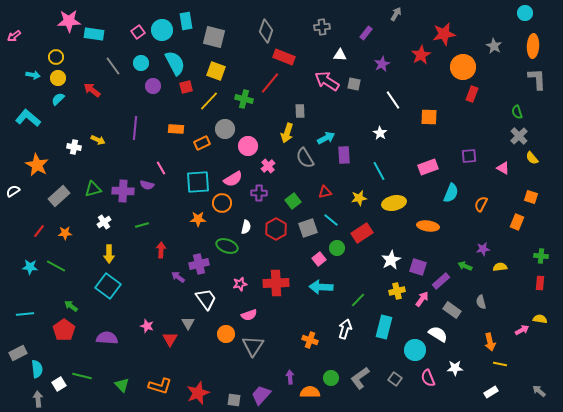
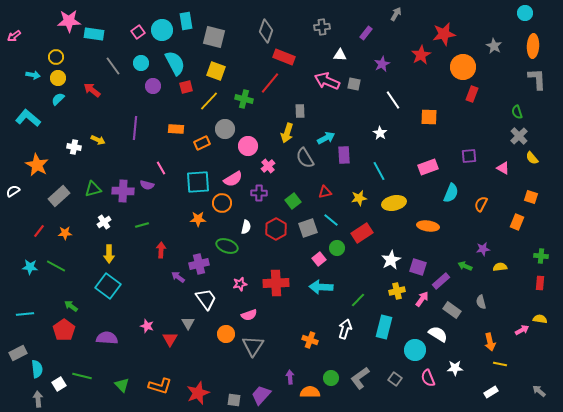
pink arrow at (327, 81): rotated 10 degrees counterclockwise
